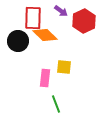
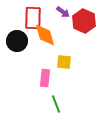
purple arrow: moved 2 px right, 1 px down
red hexagon: rotated 10 degrees counterclockwise
orange diamond: rotated 30 degrees clockwise
black circle: moved 1 px left
yellow square: moved 5 px up
